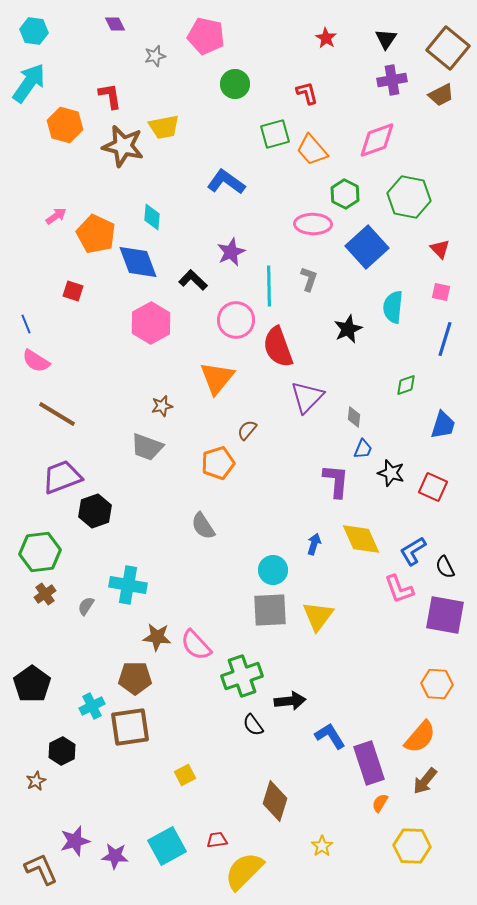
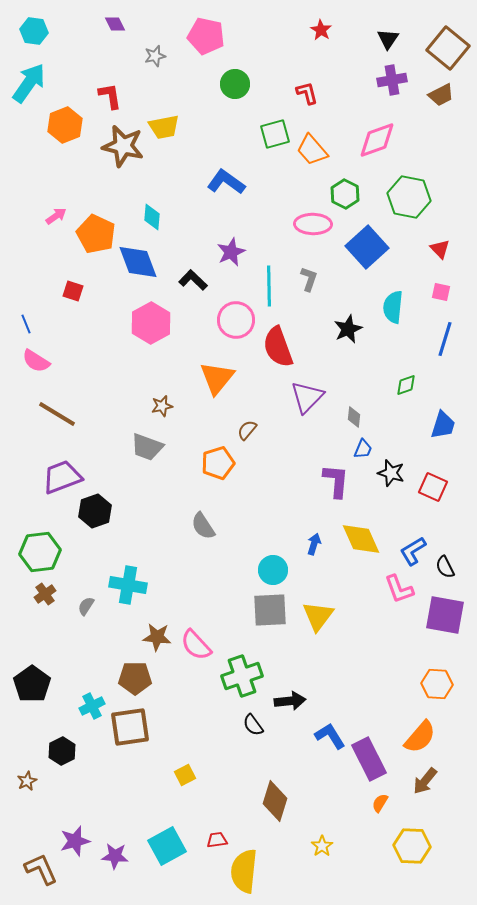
red star at (326, 38): moved 5 px left, 8 px up
black triangle at (386, 39): moved 2 px right
orange hexagon at (65, 125): rotated 24 degrees clockwise
purple rectangle at (369, 763): moved 4 px up; rotated 9 degrees counterclockwise
brown star at (36, 781): moved 9 px left
yellow semicircle at (244, 871): rotated 39 degrees counterclockwise
